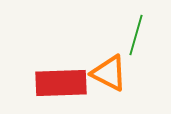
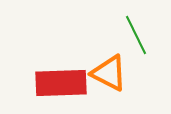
green line: rotated 42 degrees counterclockwise
